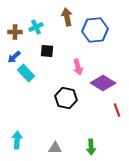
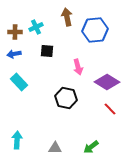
blue arrow: moved 3 px up; rotated 32 degrees clockwise
cyan rectangle: moved 7 px left, 9 px down
purple diamond: moved 4 px right, 1 px up
red line: moved 7 px left, 1 px up; rotated 24 degrees counterclockwise
green arrow: rotated 56 degrees clockwise
